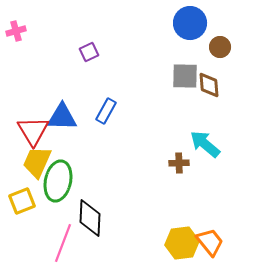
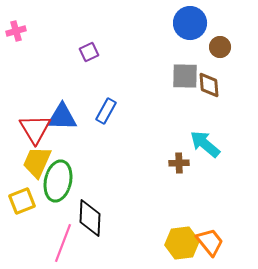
red triangle: moved 2 px right, 2 px up
